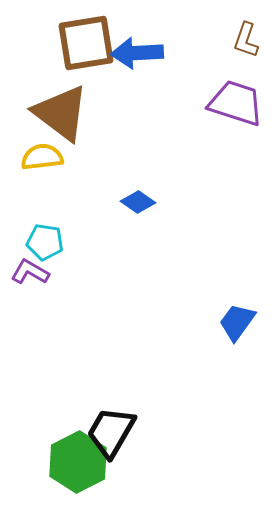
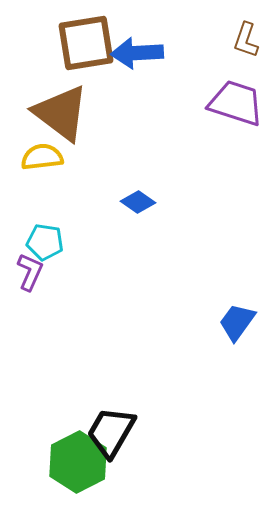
purple L-shape: rotated 84 degrees clockwise
